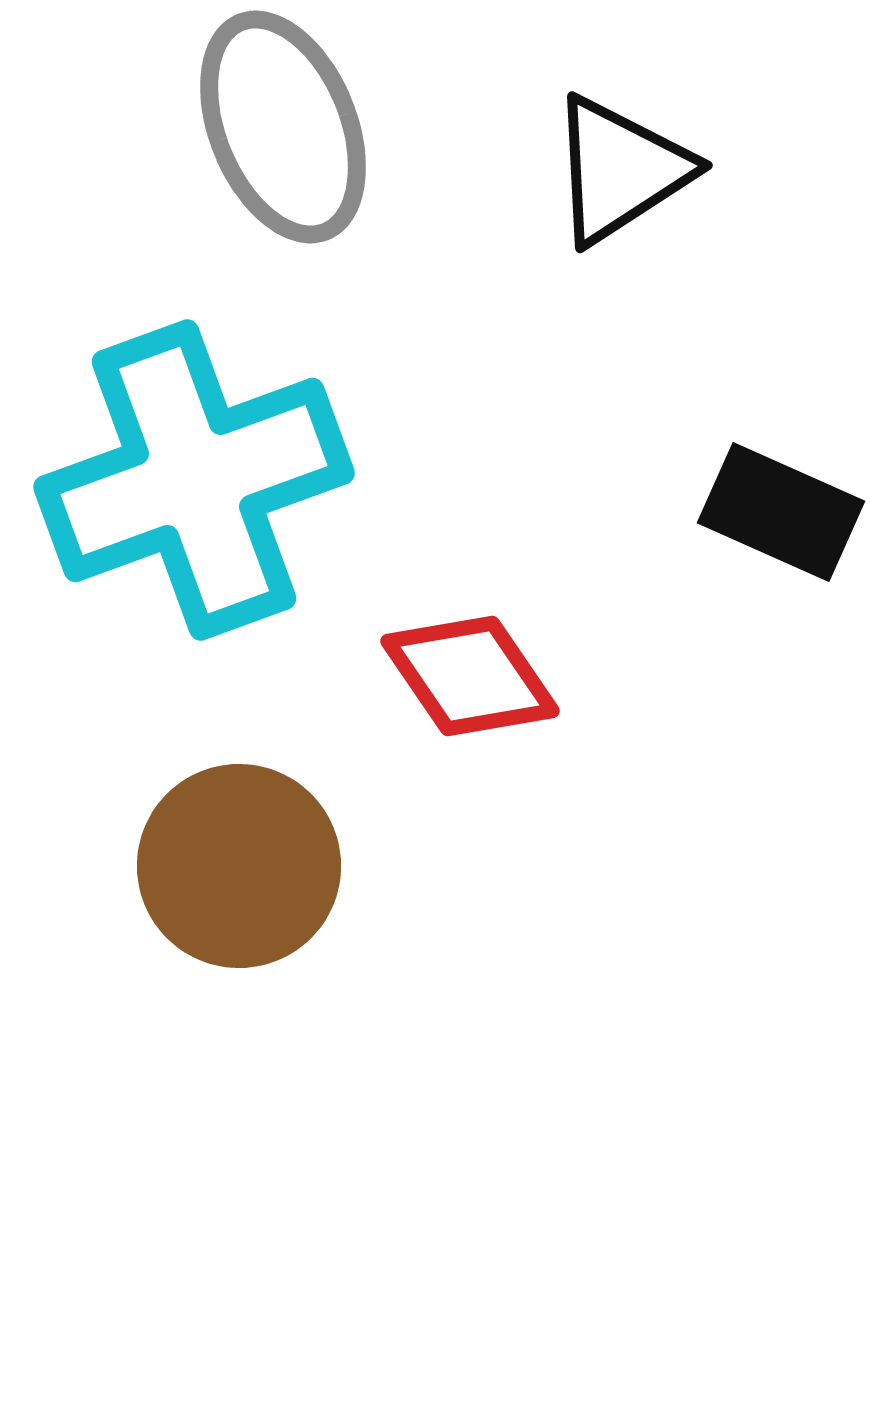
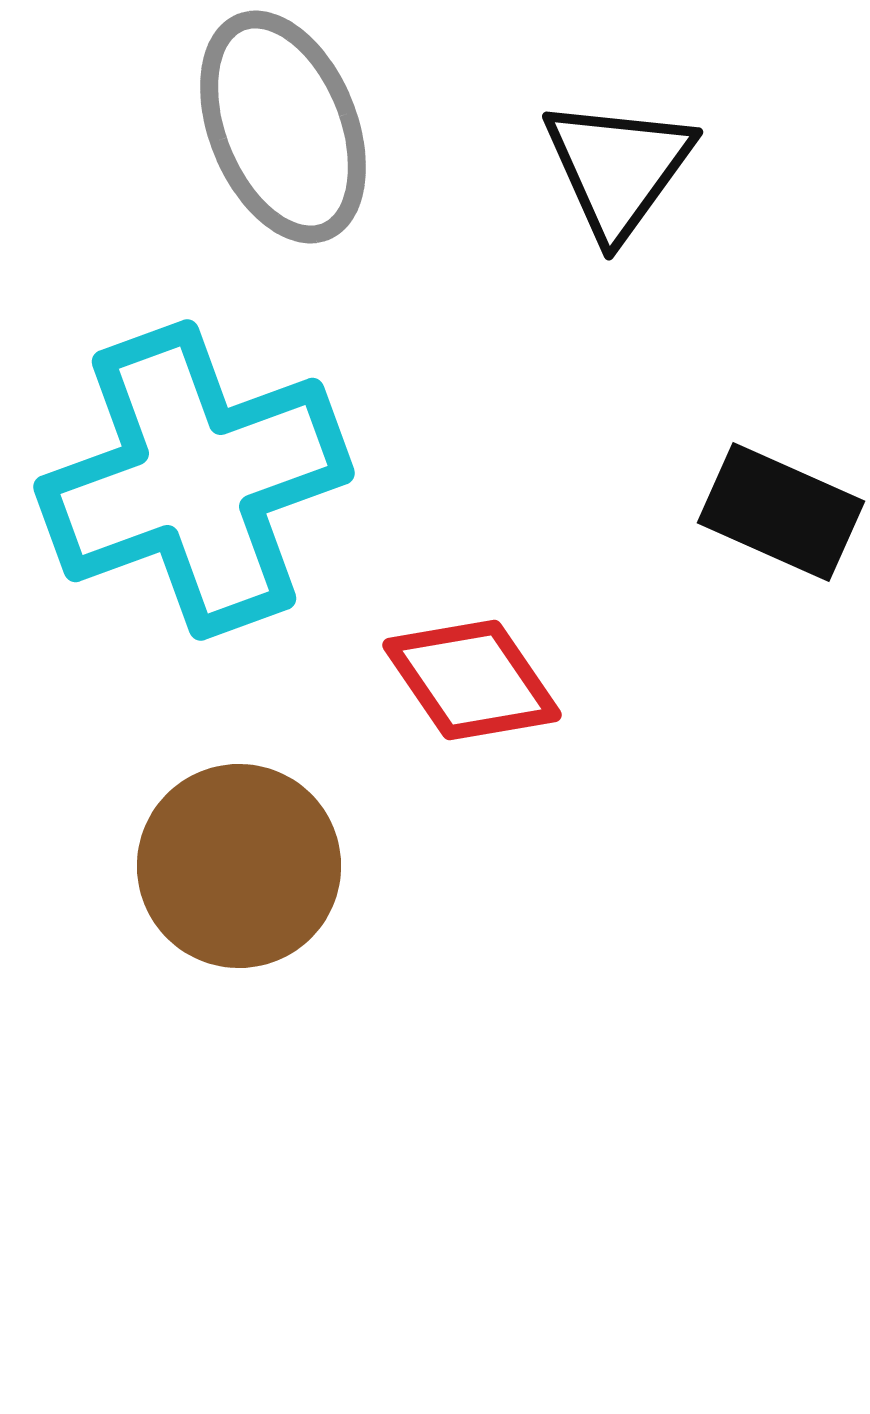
black triangle: moved 2 px left, 2 px up; rotated 21 degrees counterclockwise
red diamond: moved 2 px right, 4 px down
